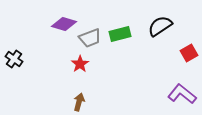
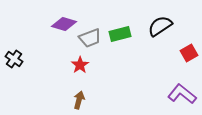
red star: moved 1 px down
brown arrow: moved 2 px up
